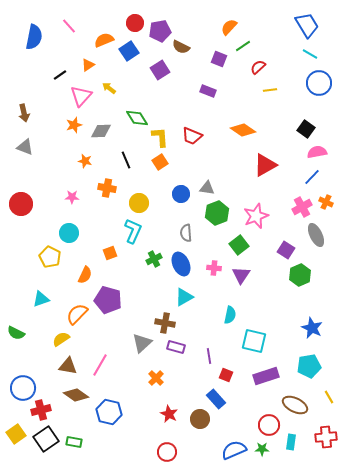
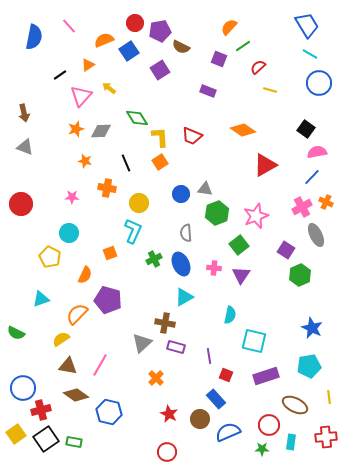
yellow line at (270, 90): rotated 24 degrees clockwise
orange star at (74, 125): moved 2 px right, 4 px down
black line at (126, 160): moved 3 px down
gray triangle at (207, 188): moved 2 px left, 1 px down
yellow line at (329, 397): rotated 24 degrees clockwise
blue semicircle at (234, 450): moved 6 px left, 18 px up
